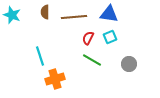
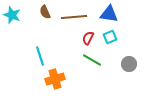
brown semicircle: rotated 24 degrees counterclockwise
